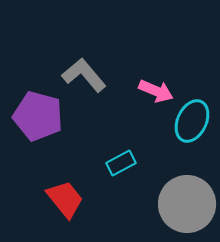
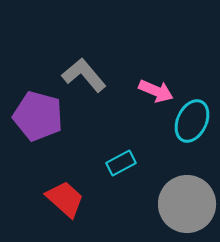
red trapezoid: rotated 9 degrees counterclockwise
